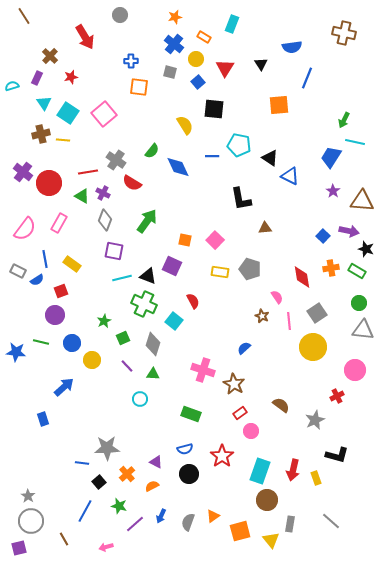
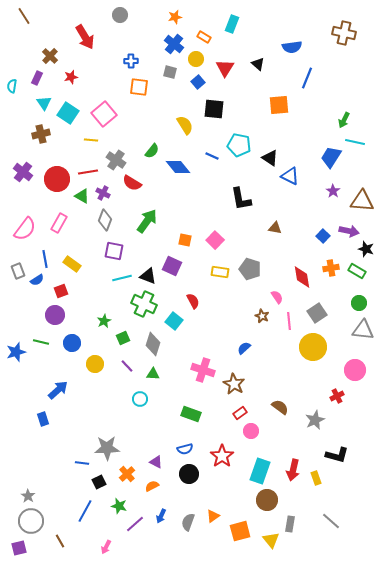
black triangle at (261, 64): moved 3 px left; rotated 16 degrees counterclockwise
cyan semicircle at (12, 86): rotated 64 degrees counterclockwise
yellow line at (63, 140): moved 28 px right
blue line at (212, 156): rotated 24 degrees clockwise
blue diamond at (178, 167): rotated 15 degrees counterclockwise
red circle at (49, 183): moved 8 px right, 4 px up
brown triangle at (265, 228): moved 10 px right; rotated 16 degrees clockwise
gray rectangle at (18, 271): rotated 42 degrees clockwise
blue star at (16, 352): rotated 24 degrees counterclockwise
yellow circle at (92, 360): moved 3 px right, 4 px down
blue arrow at (64, 387): moved 6 px left, 3 px down
brown semicircle at (281, 405): moved 1 px left, 2 px down
black square at (99, 482): rotated 16 degrees clockwise
brown line at (64, 539): moved 4 px left, 2 px down
pink arrow at (106, 547): rotated 48 degrees counterclockwise
